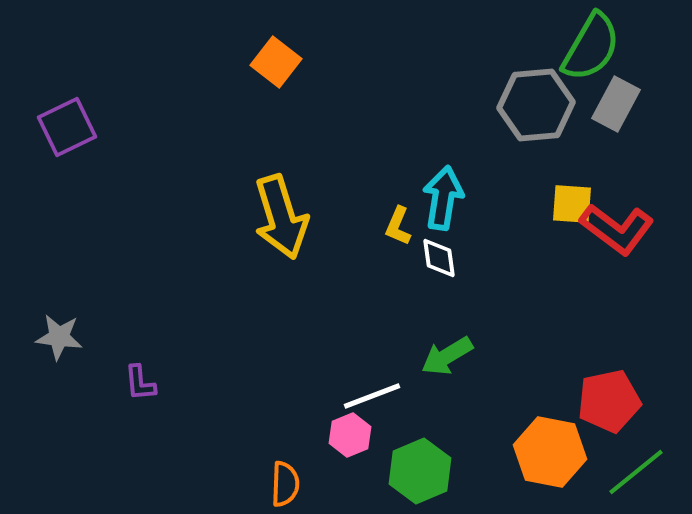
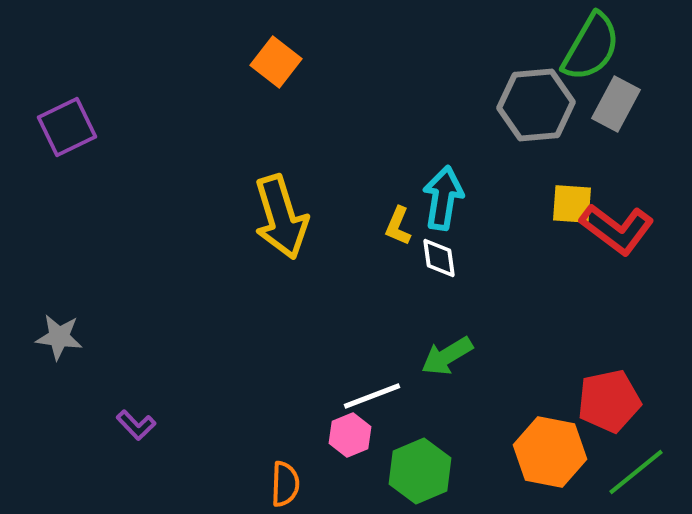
purple L-shape: moved 4 px left, 42 px down; rotated 39 degrees counterclockwise
